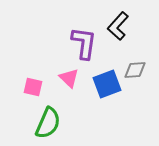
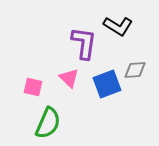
black L-shape: rotated 100 degrees counterclockwise
